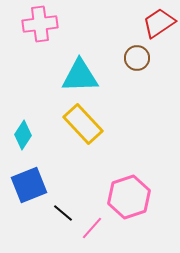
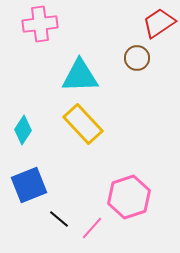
cyan diamond: moved 5 px up
black line: moved 4 px left, 6 px down
